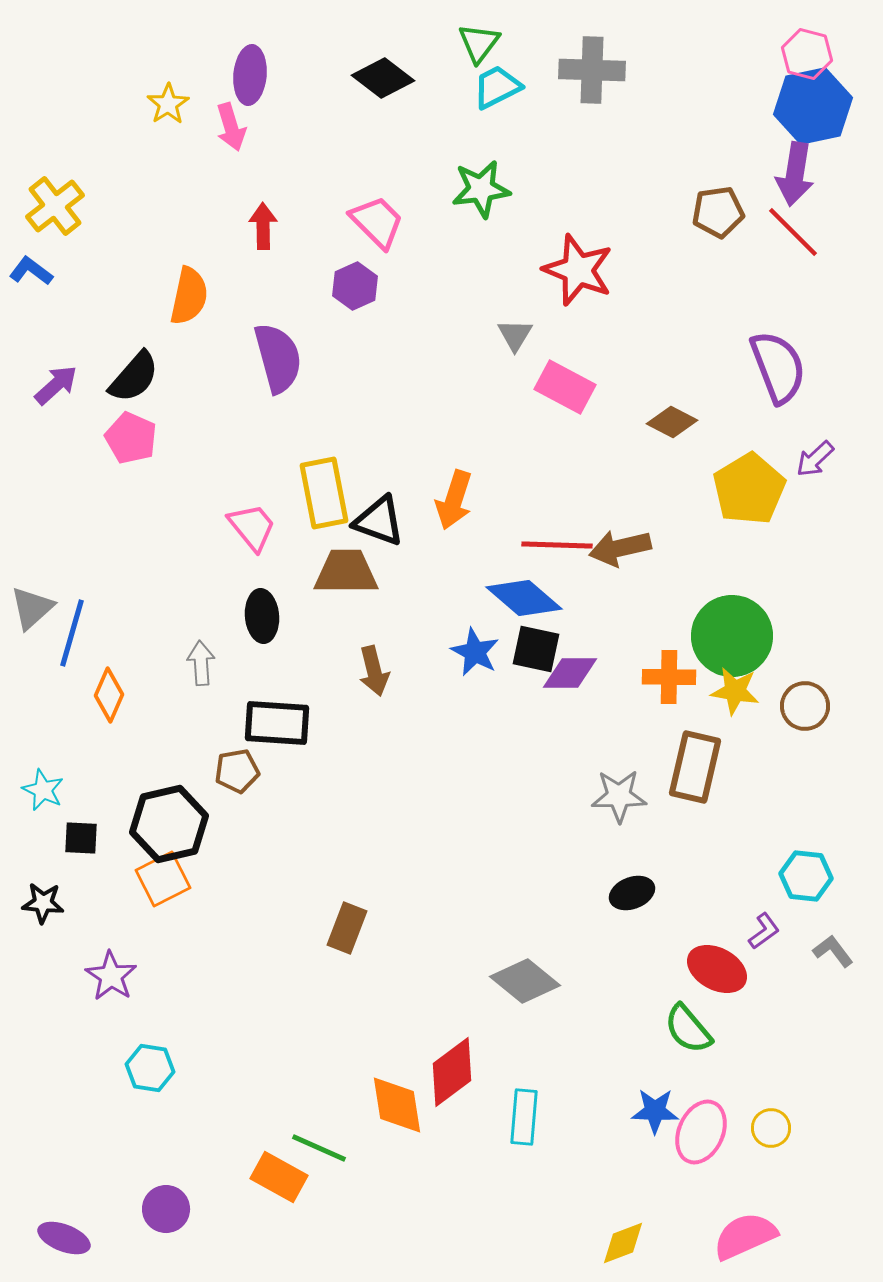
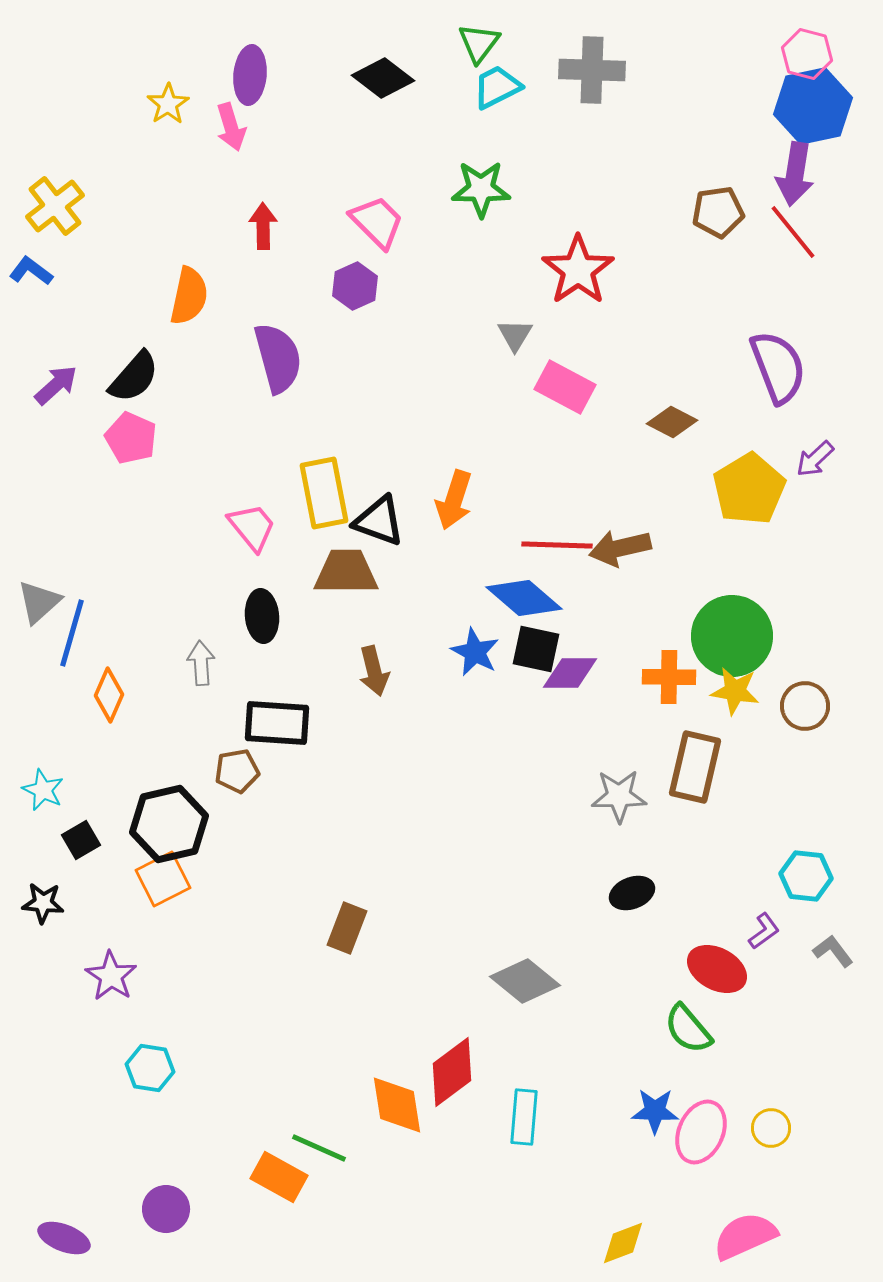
green star at (481, 189): rotated 8 degrees clockwise
red line at (793, 232): rotated 6 degrees clockwise
red star at (578, 270): rotated 16 degrees clockwise
gray triangle at (32, 608): moved 7 px right, 6 px up
black square at (81, 838): moved 2 px down; rotated 33 degrees counterclockwise
